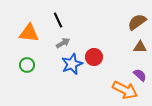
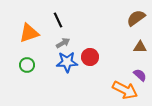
brown semicircle: moved 1 px left, 4 px up
orange triangle: rotated 25 degrees counterclockwise
red circle: moved 4 px left
blue star: moved 5 px left, 2 px up; rotated 20 degrees clockwise
